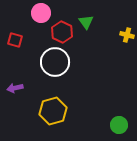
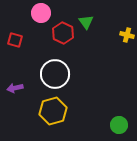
red hexagon: moved 1 px right, 1 px down
white circle: moved 12 px down
